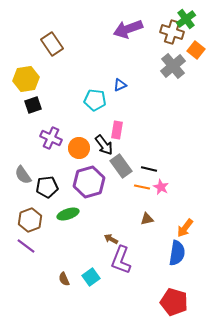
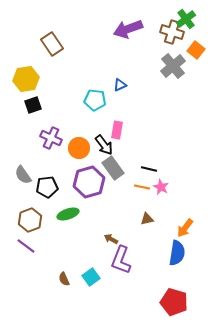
gray rectangle: moved 8 px left, 2 px down
